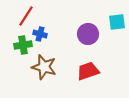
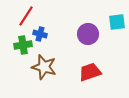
red trapezoid: moved 2 px right, 1 px down
